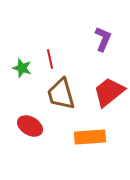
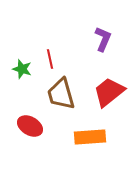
green star: moved 1 px down
